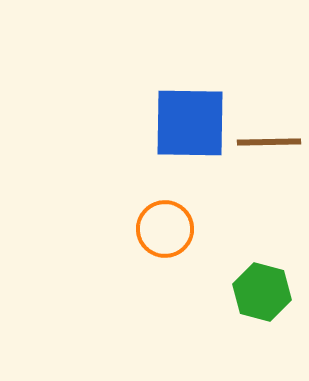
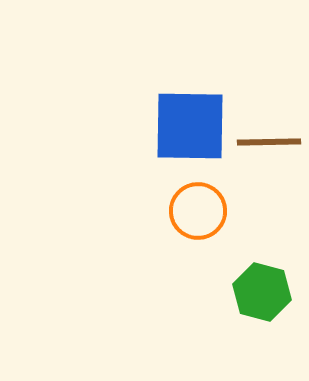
blue square: moved 3 px down
orange circle: moved 33 px right, 18 px up
